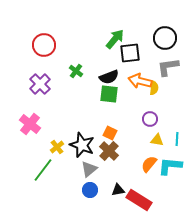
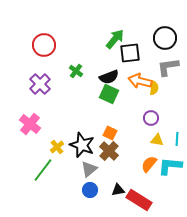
green square: rotated 18 degrees clockwise
purple circle: moved 1 px right, 1 px up
